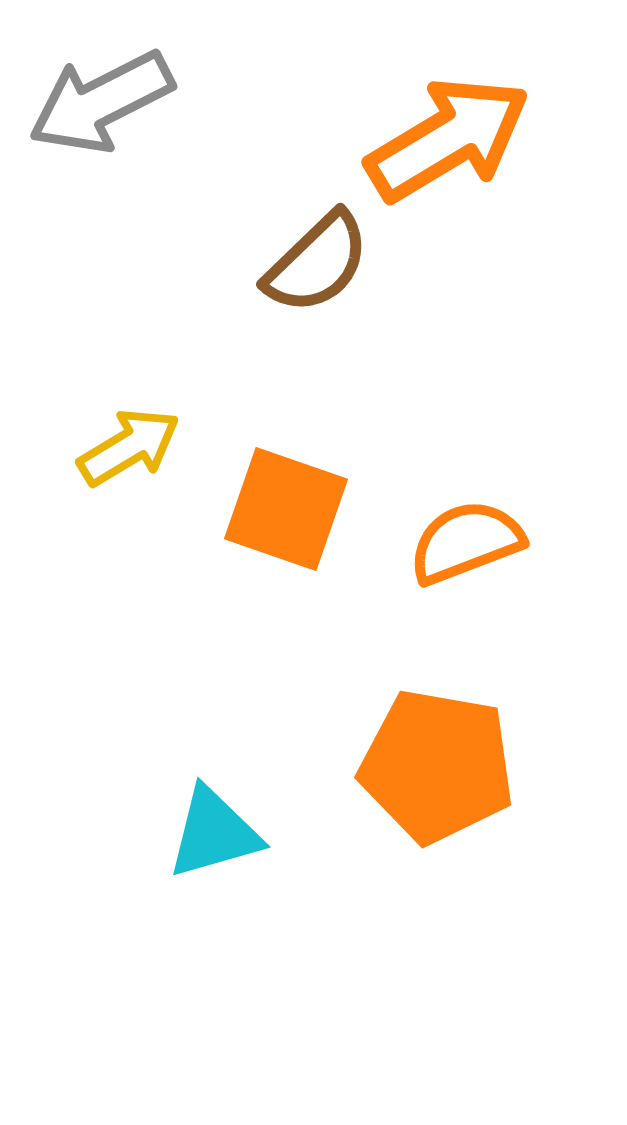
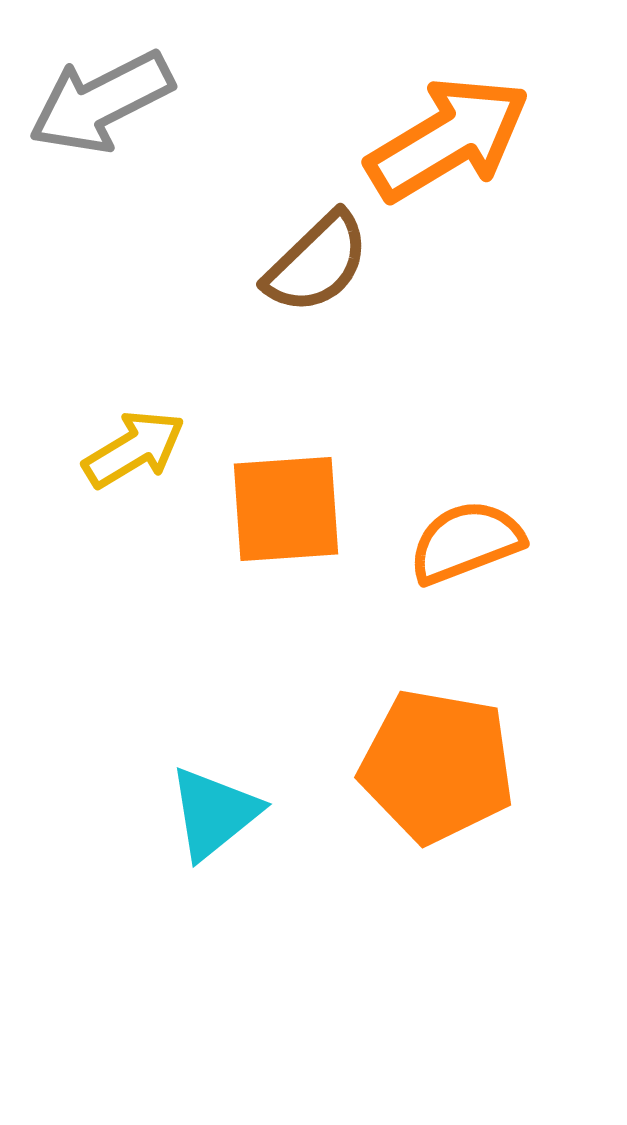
yellow arrow: moved 5 px right, 2 px down
orange square: rotated 23 degrees counterclockwise
cyan triangle: moved 20 px up; rotated 23 degrees counterclockwise
